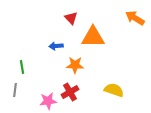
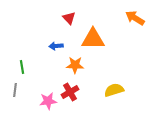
red triangle: moved 2 px left
orange triangle: moved 2 px down
yellow semicircle: rotated 36 degrees counterclockwise
